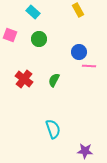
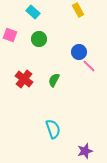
pink line: rotated 40 degrees clockwise
purple star: rotated 21 degrees counterclockwise
